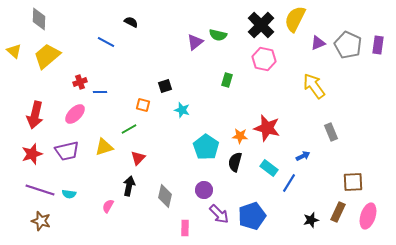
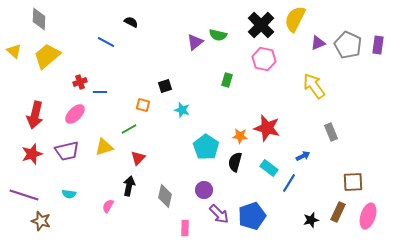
purple line at (40, 190): moved 16 px left, 5 px down
